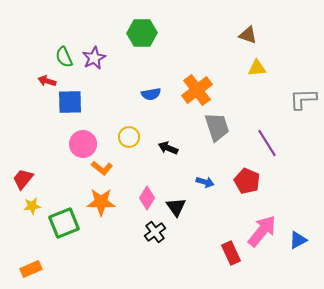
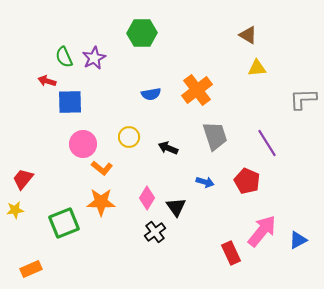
brown triangle: rotated 12 degrees clockwise
gray trapezoid: moved 2 px left, 9 px down
yellow star: moved 17 px left, 4 px down
